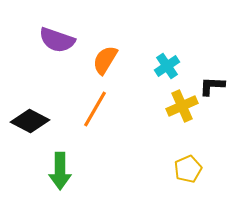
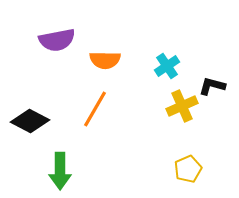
purple semicircle: rotated 30 degrees counterclockwise
orange semicircle: rotated 120 degrees counterclockwise
black L-shape: rotated 12 degrees clockwise
